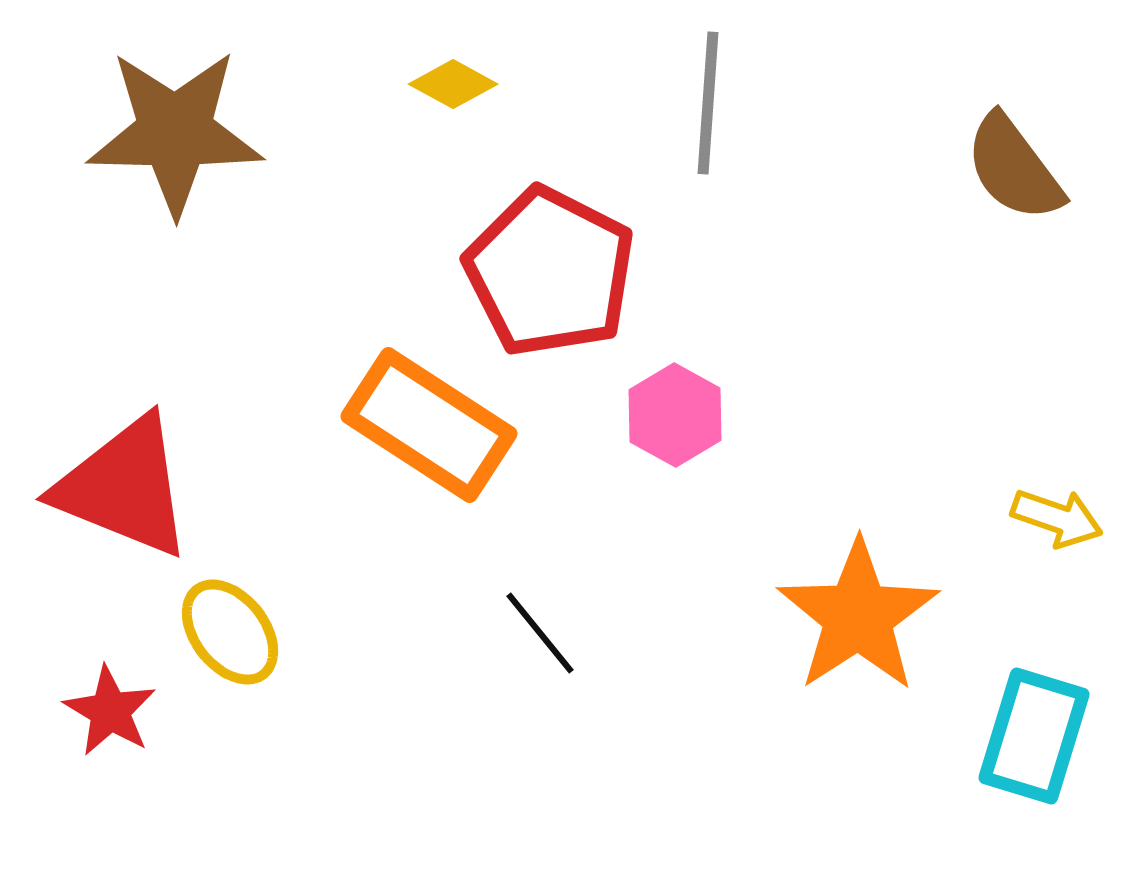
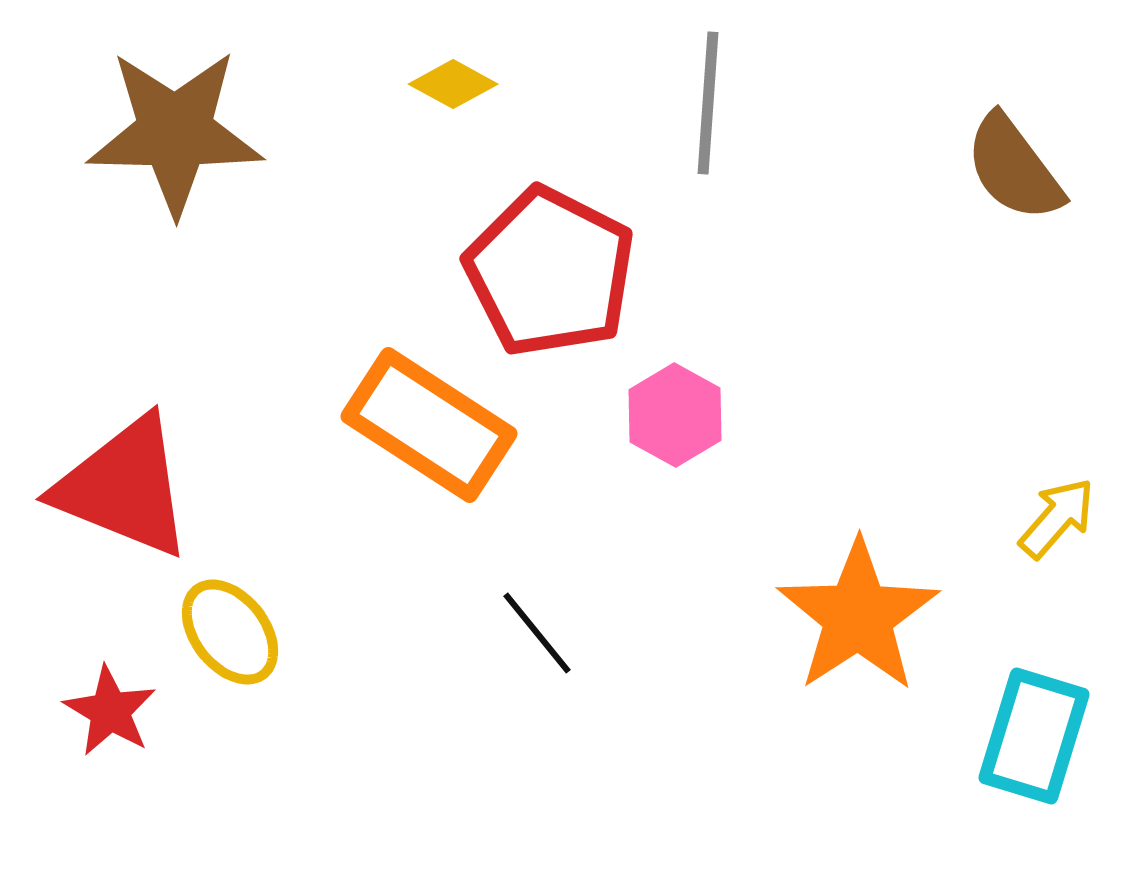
yellow arrow: rotated 68 degrees counterclockwise
black line: moved 3 px left
